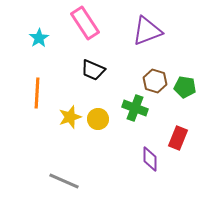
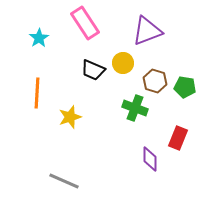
yellow circle: moved 25 px right, 56 px up
